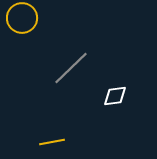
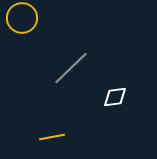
white diamond: moved 1 px down
yellow line: moved 5 px up
